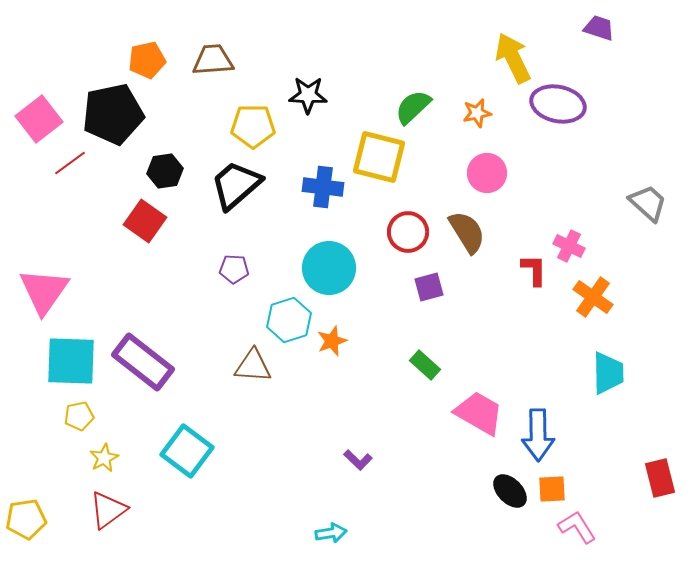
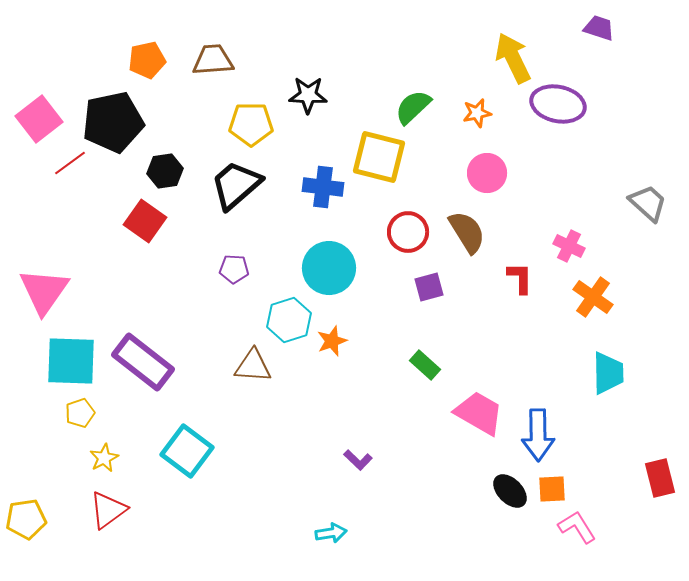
black pentagon at (113, 114): moved 8 px down
yellow pentagon at (253, 126): moved 2 px left, 2 px up
red L-shape at (534, 270): moved 14 px left, 8 px down
yellow pentagon at (79, 416): moved 1 px right, 3 px up; rotated 8 degrees counterclockwise
